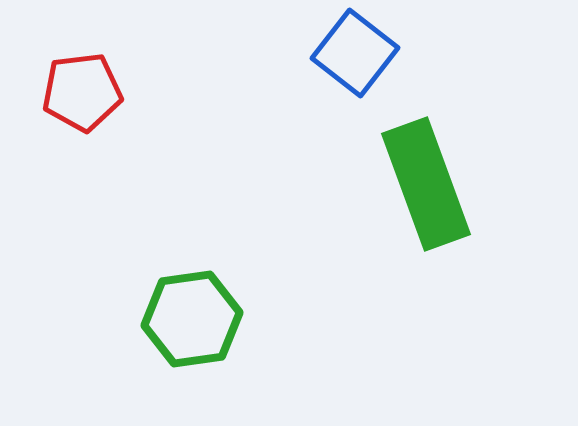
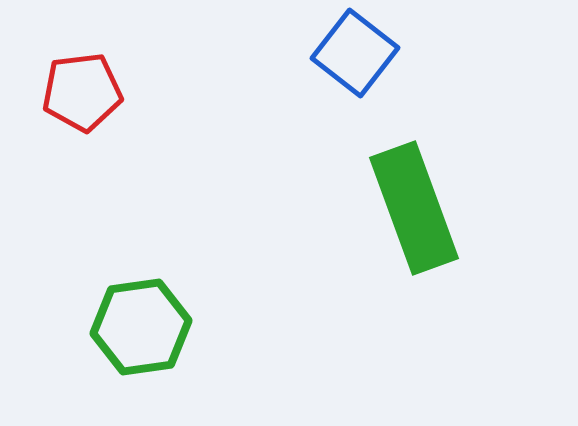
green rectangle: moved 12 px left, 24 px down
green hexagon: moved 51 px left, 8 px down
